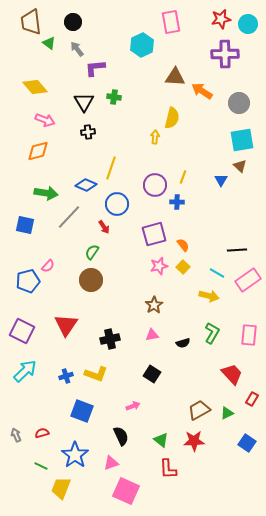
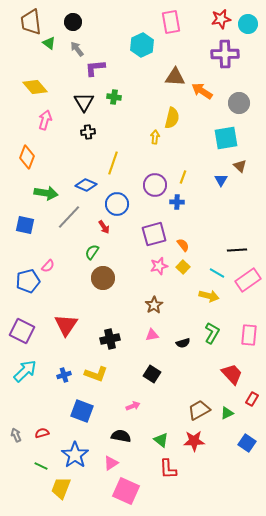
pink arrow at (45, 120): rotated 96 degrees counterclockwise
cyan square at (242, 140): moved 16 px left, 2 px up
orange diamond at (38, 151): moved 11 px left, 6 px down; rotated 55 degrees counterclockwise
yellow line at (111, 168): moved 2 px right, 5 px up
brown circle at (91, 280): moved 12 px right, 2 px up
blue cross at (66, 376): moved 2 px left, 1 px up
black semicircle at (121, 436): rotated 54 degrees counterclockwise
pink triangle at (111, 463): rotated 14 degrees counterclockwise
